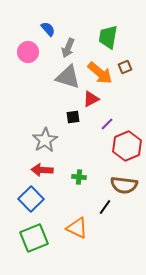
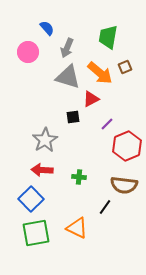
blue semicircle: moved 1 px left, 1 px up
gray arrow: moved 1 px left
green square: moved 2 px right, 5 px up; rotated 12 degrees clockwise
